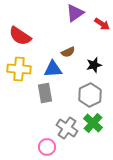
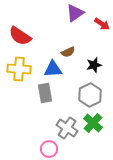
pink circle: moved 2 px right, 2 px down
